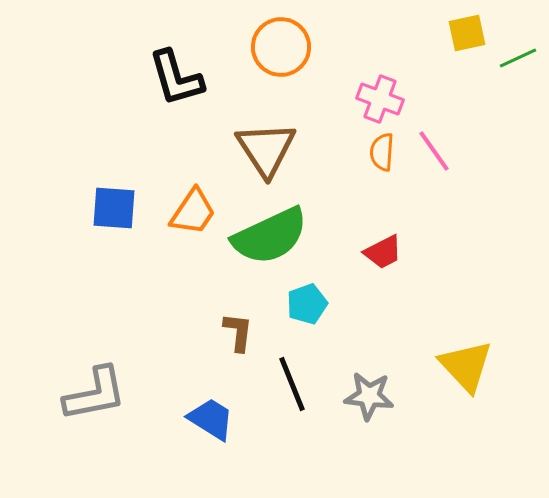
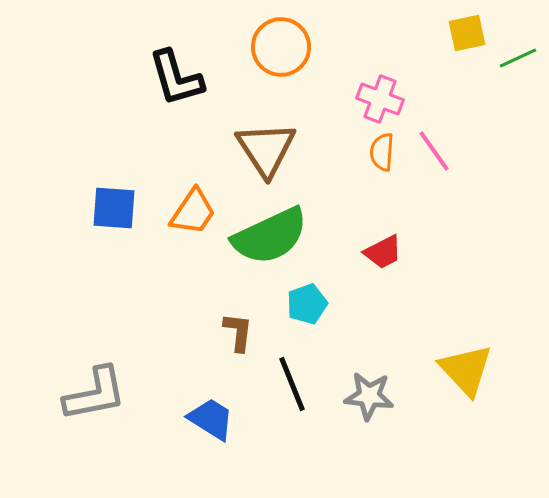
yellow triangle: moved 4 px down
